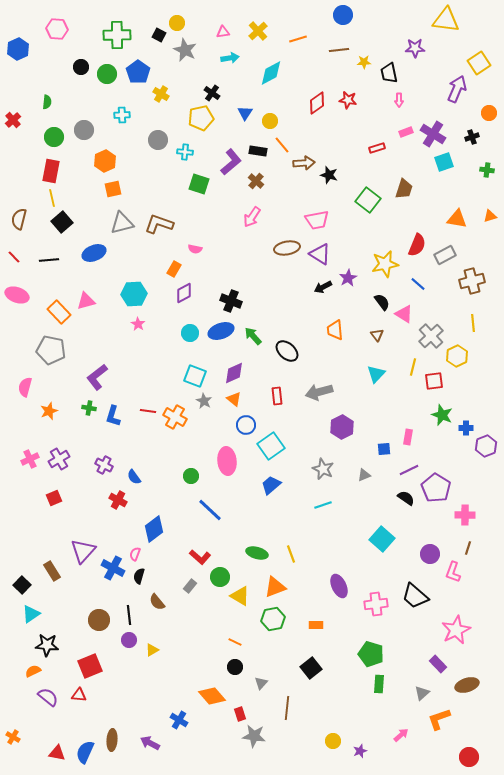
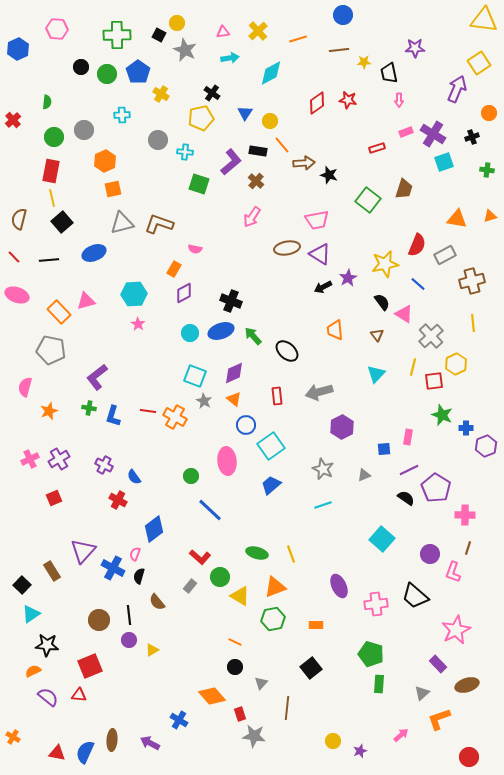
yellow triangle at (446, 20): moved 38 px right
yellow hexagon at (457, 356): moved 1 px left, 8 px down
